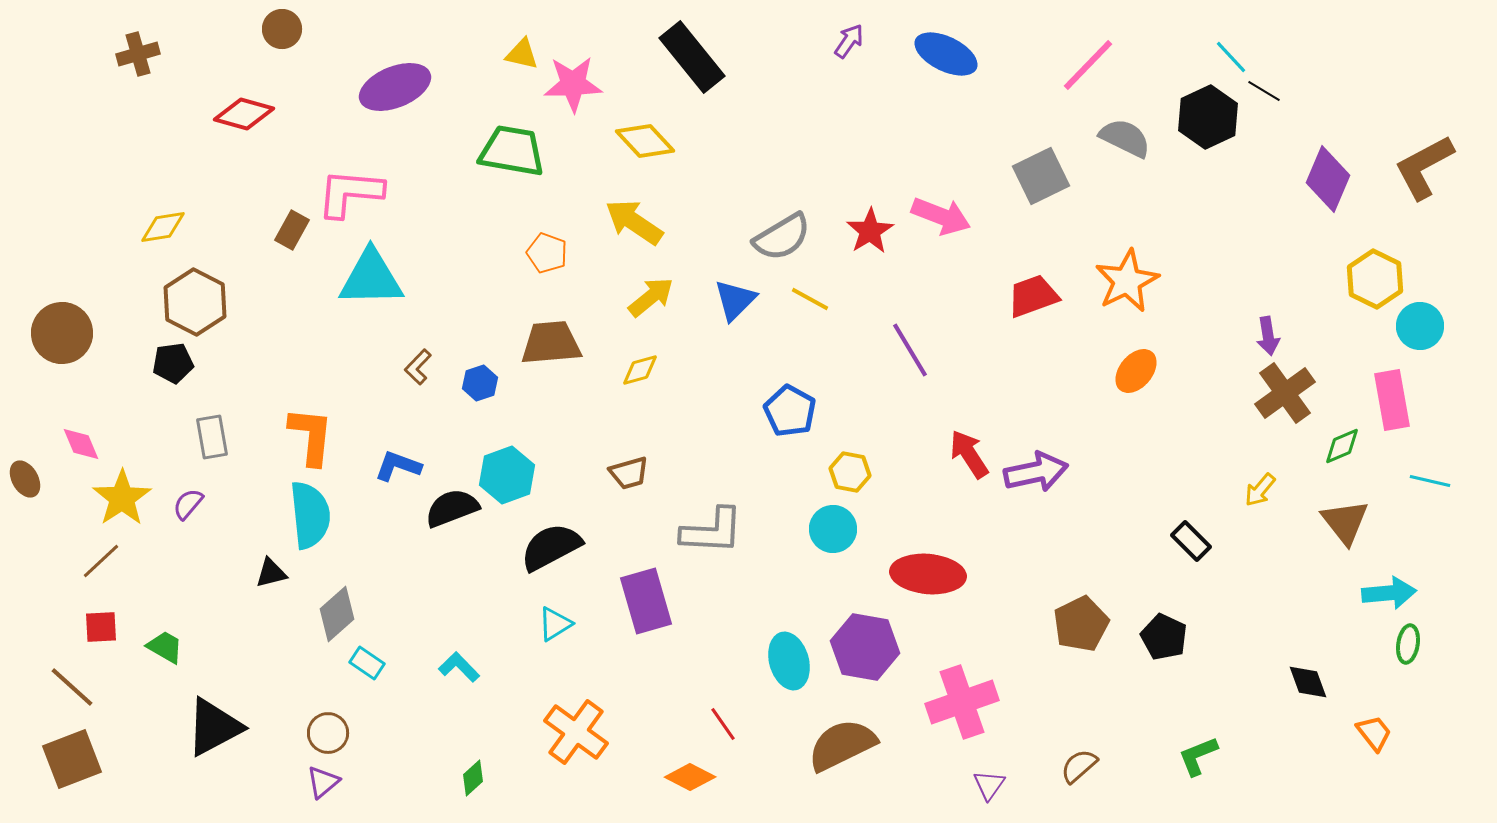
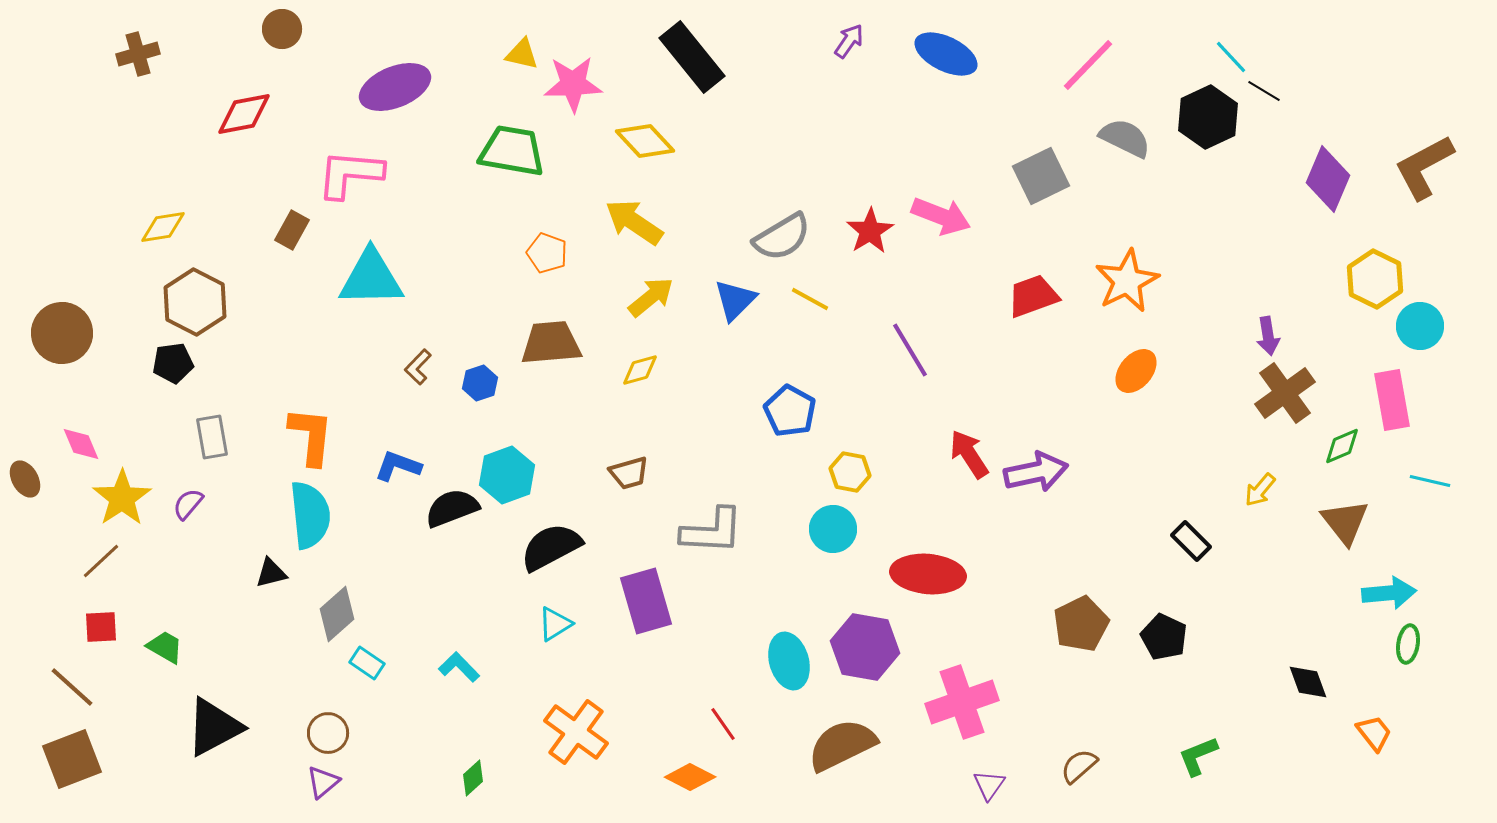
red diamond at (244, 114): rotated 26 degrees counterclockwise
pink L-shape at (350, 193): moved 19 px up
